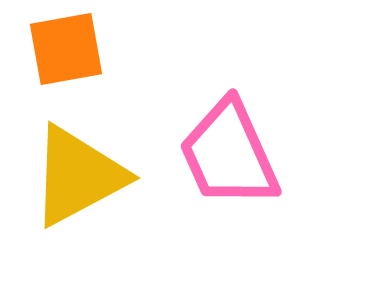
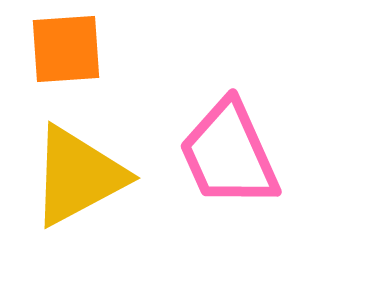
orange square: rotated 6 degrees clockwise
